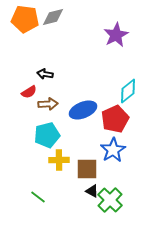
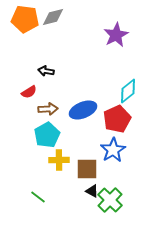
black arrow: moved 1 px right, 3 px up
brown arrow: moved 5 px down
red pentagon: moved 2 px right
cyan pentagon: rotated 15 degrees counterclockwise
